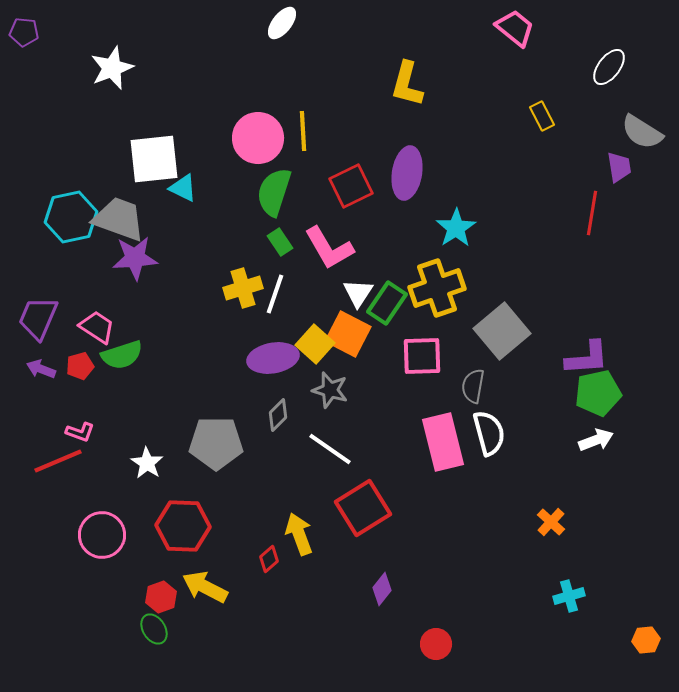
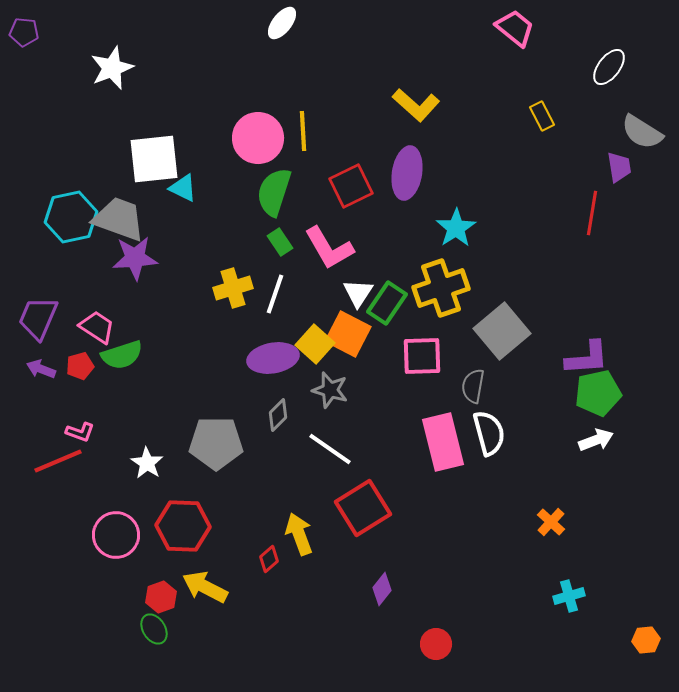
yellow L-shape at (407, 84): moved 9 px right, 21 px down; rotated 63 degrees counterclockwise
yellow cross at (243, 288): moved 10 px left
yellow cross at (437, 288): moved 4 px right
pink circle at (102, 535): moved 14 px right
